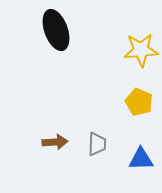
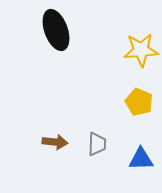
brown arrow: rotated 10 degrees clockwise
